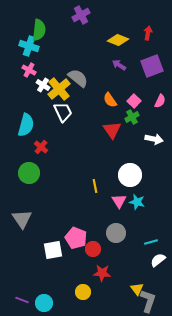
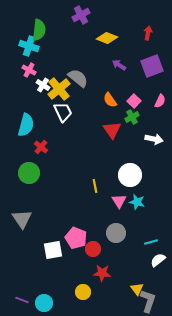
yellow diamond: moved 11 px left, 2 px up
